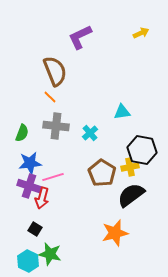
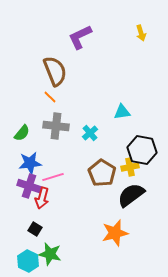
yellow arrow: rotated 98 degrees clockwise
green semicircle: rotated 18 degrees clockwise
